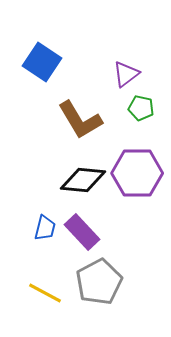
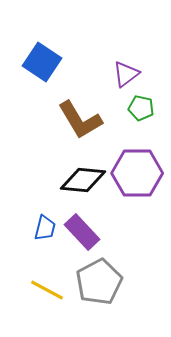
yellow line: moved 2 px right, 3 px up
